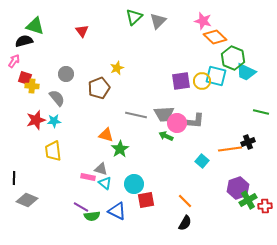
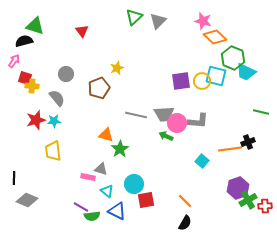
gray L-shape at (194, 121): moved 4 px right
cyan triangle at (105, 183): moved 2 px right, 8 px down
